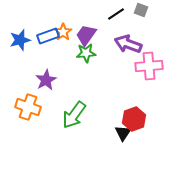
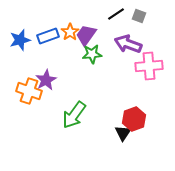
gray square: moved 2 px left, 6 px down
orange star: moved 7 px right
green star: moved 6 px right, 1 px down
orange cross: moved 1 px right, 16 px up
